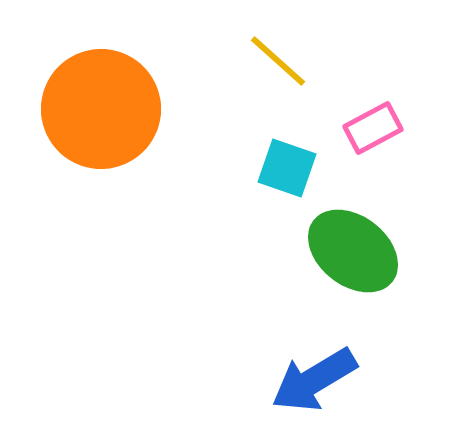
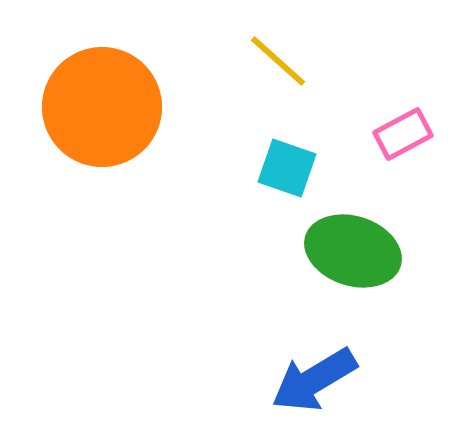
orange circle: moved 1 px right, 2 px up
pink rectangle: moved 30 px right, 6 px down
green ellipse: rotated 20 degrees counterclockwise
